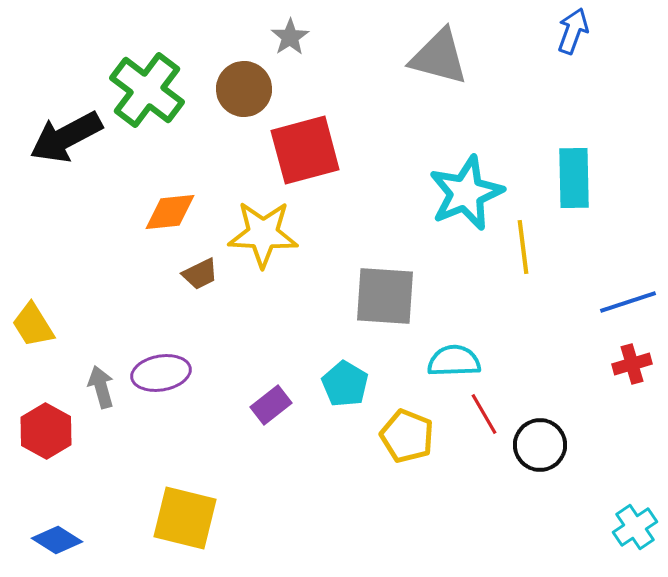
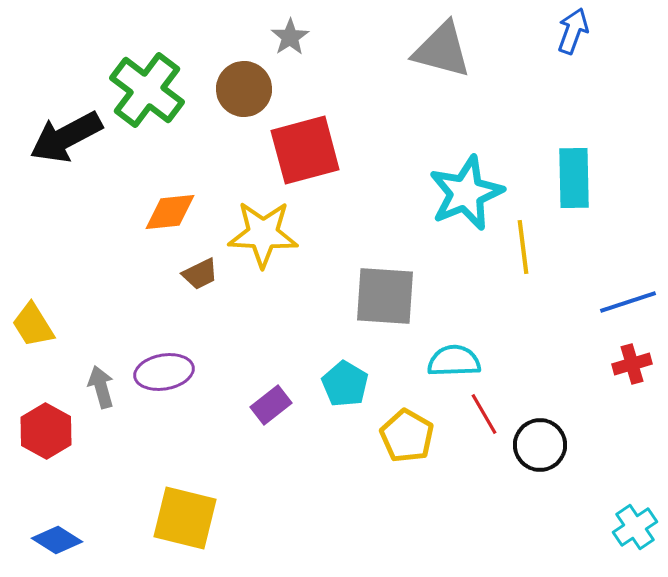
gray triangle: moved 3 px right, 7 px up
purple ellipse: moved 3 px right, 1 px up
yellow pentagon: rotated 8 degrees clockwise
